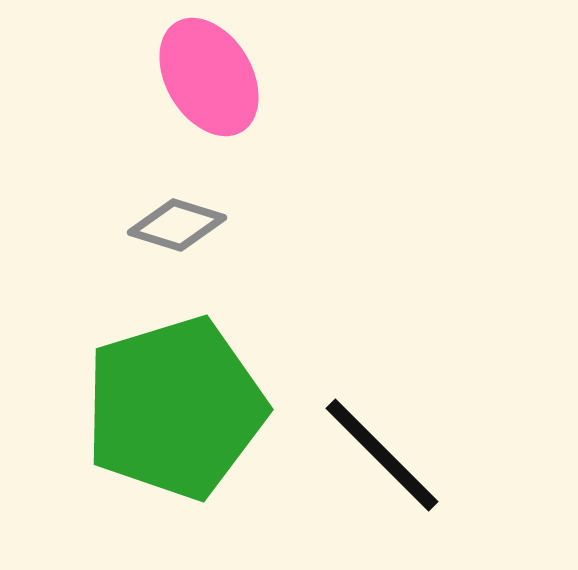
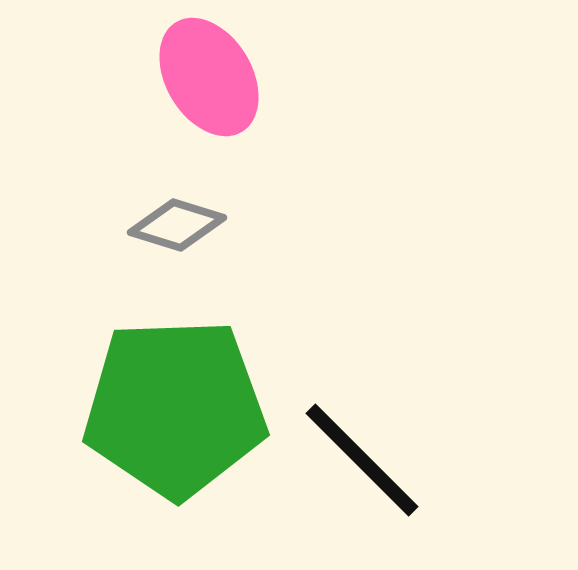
green pentagon: rotated 15 degrees clockwise
black line: moved 20 px left, 5 px down
